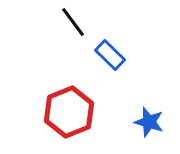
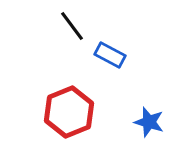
black line: moved 1 px left, 4 px down
blue rectangle: rotated 16 degrees counterclockwise
